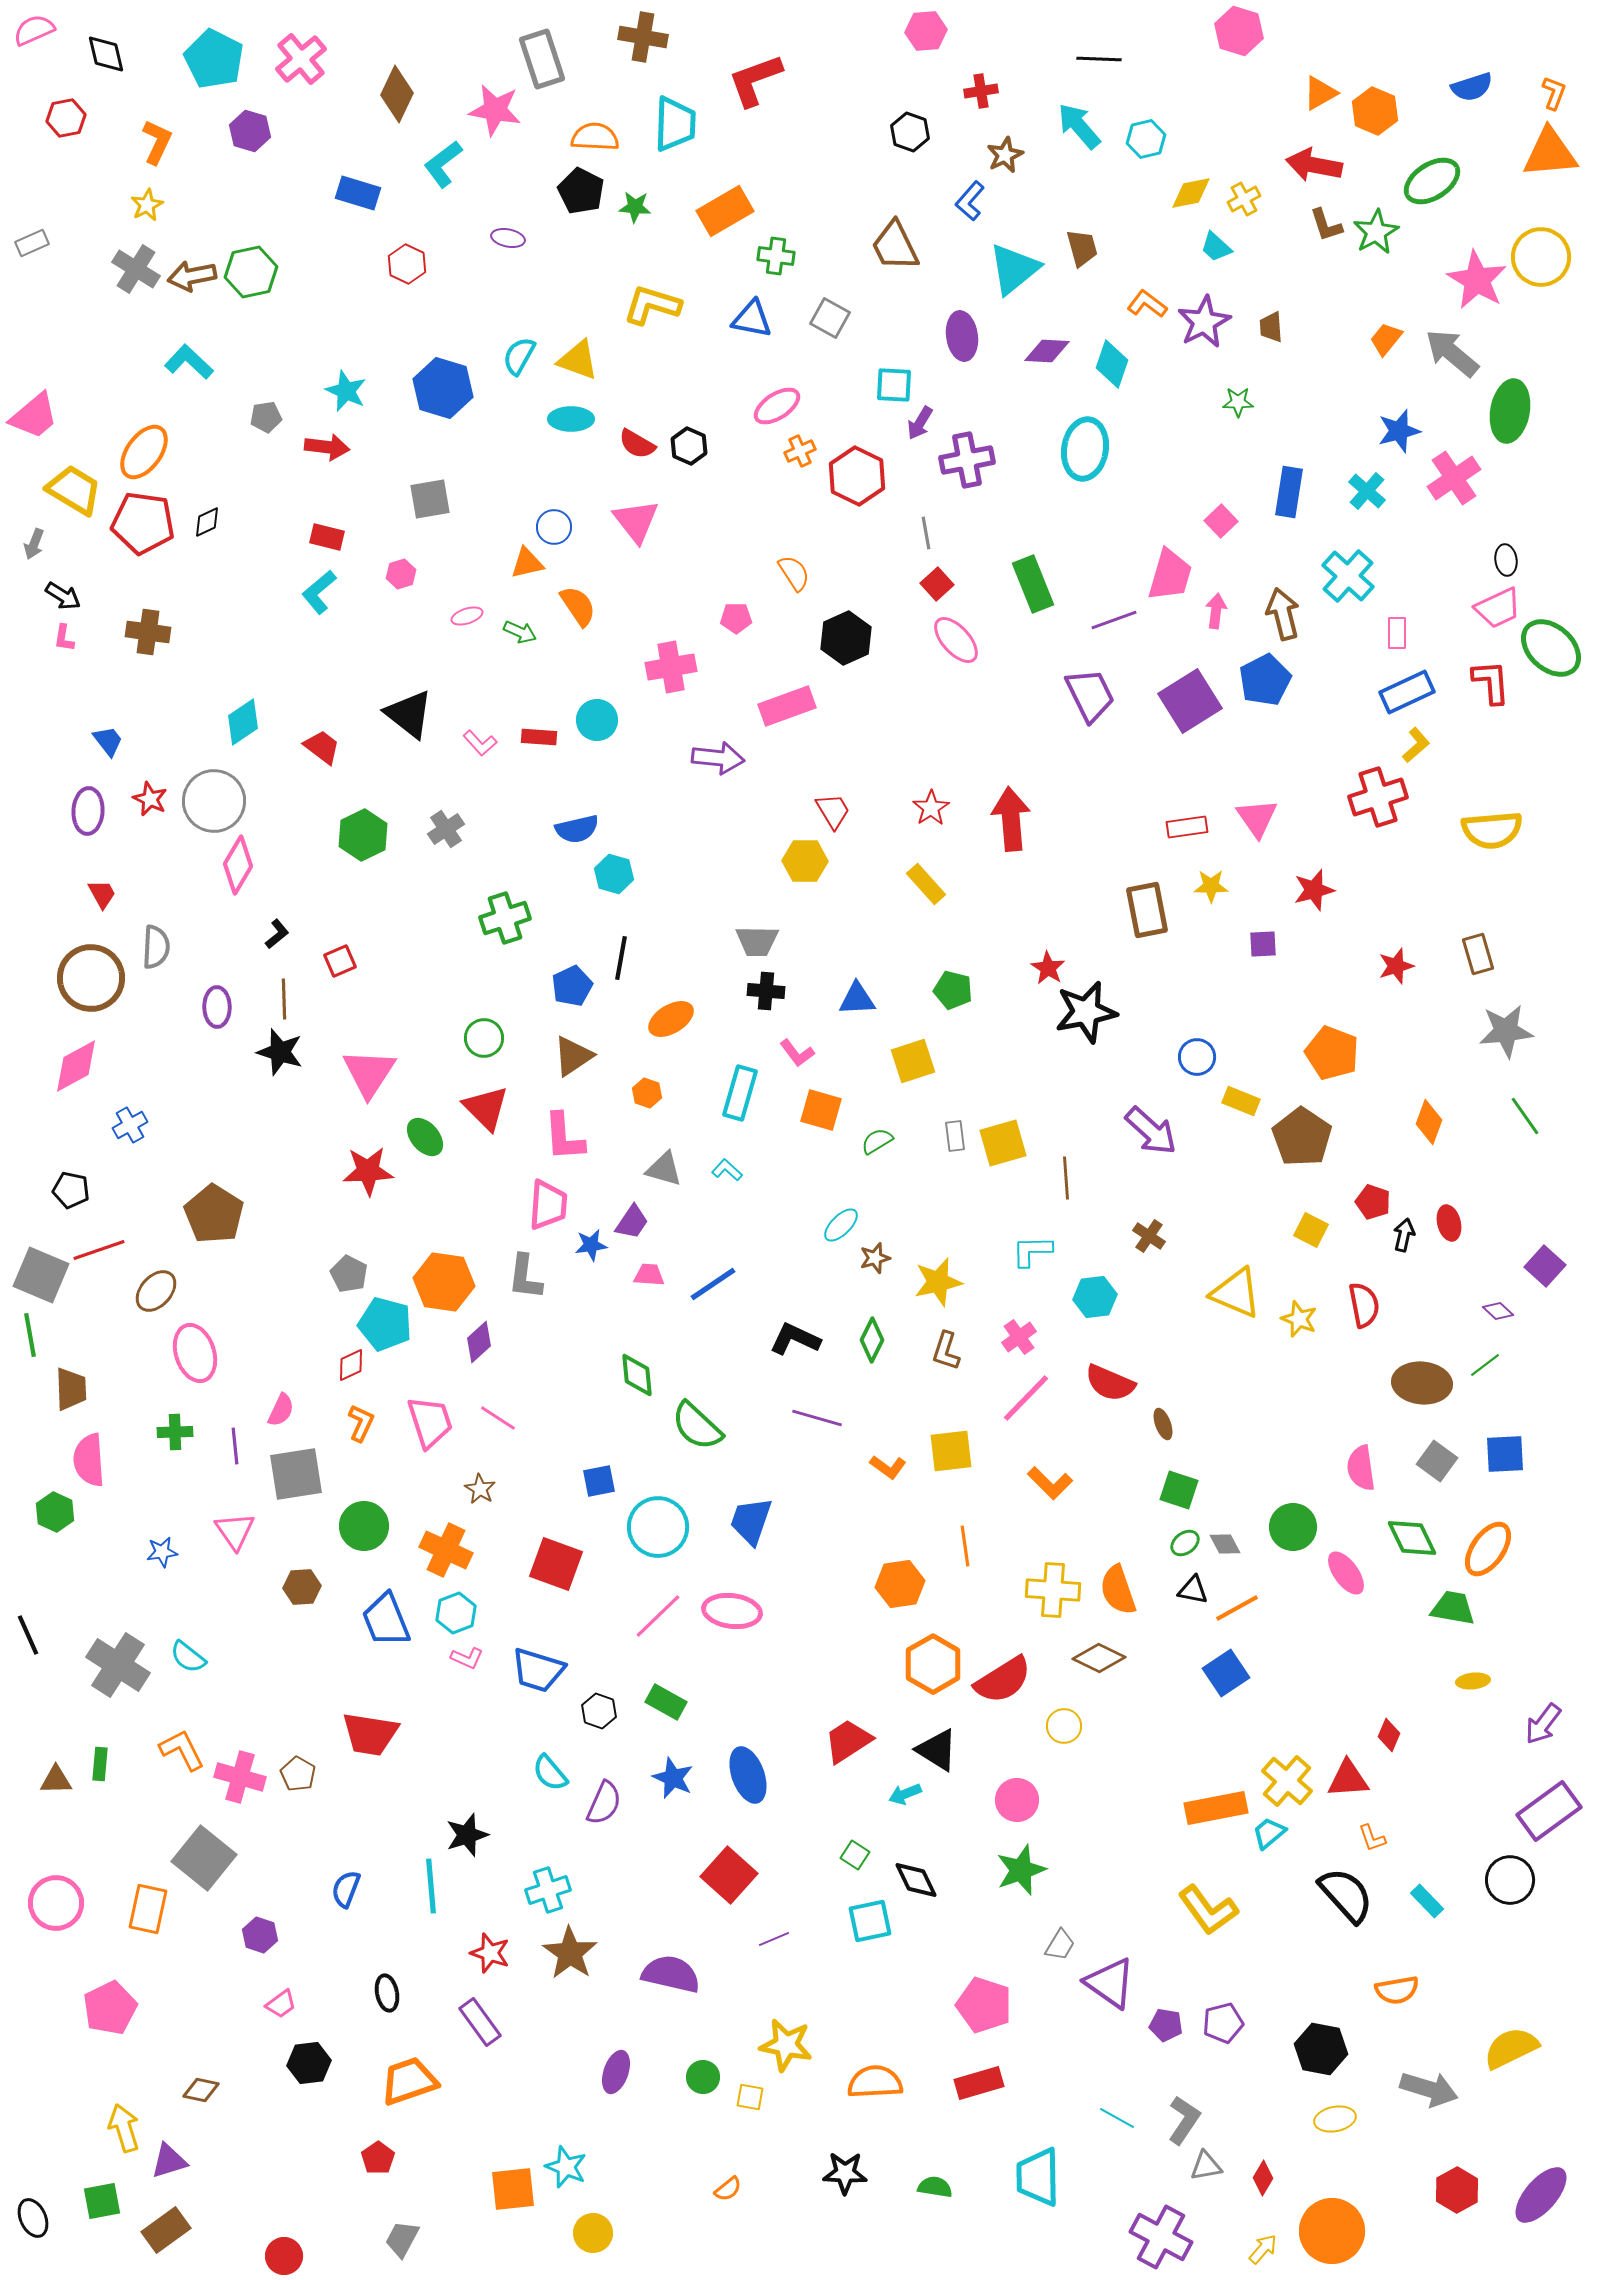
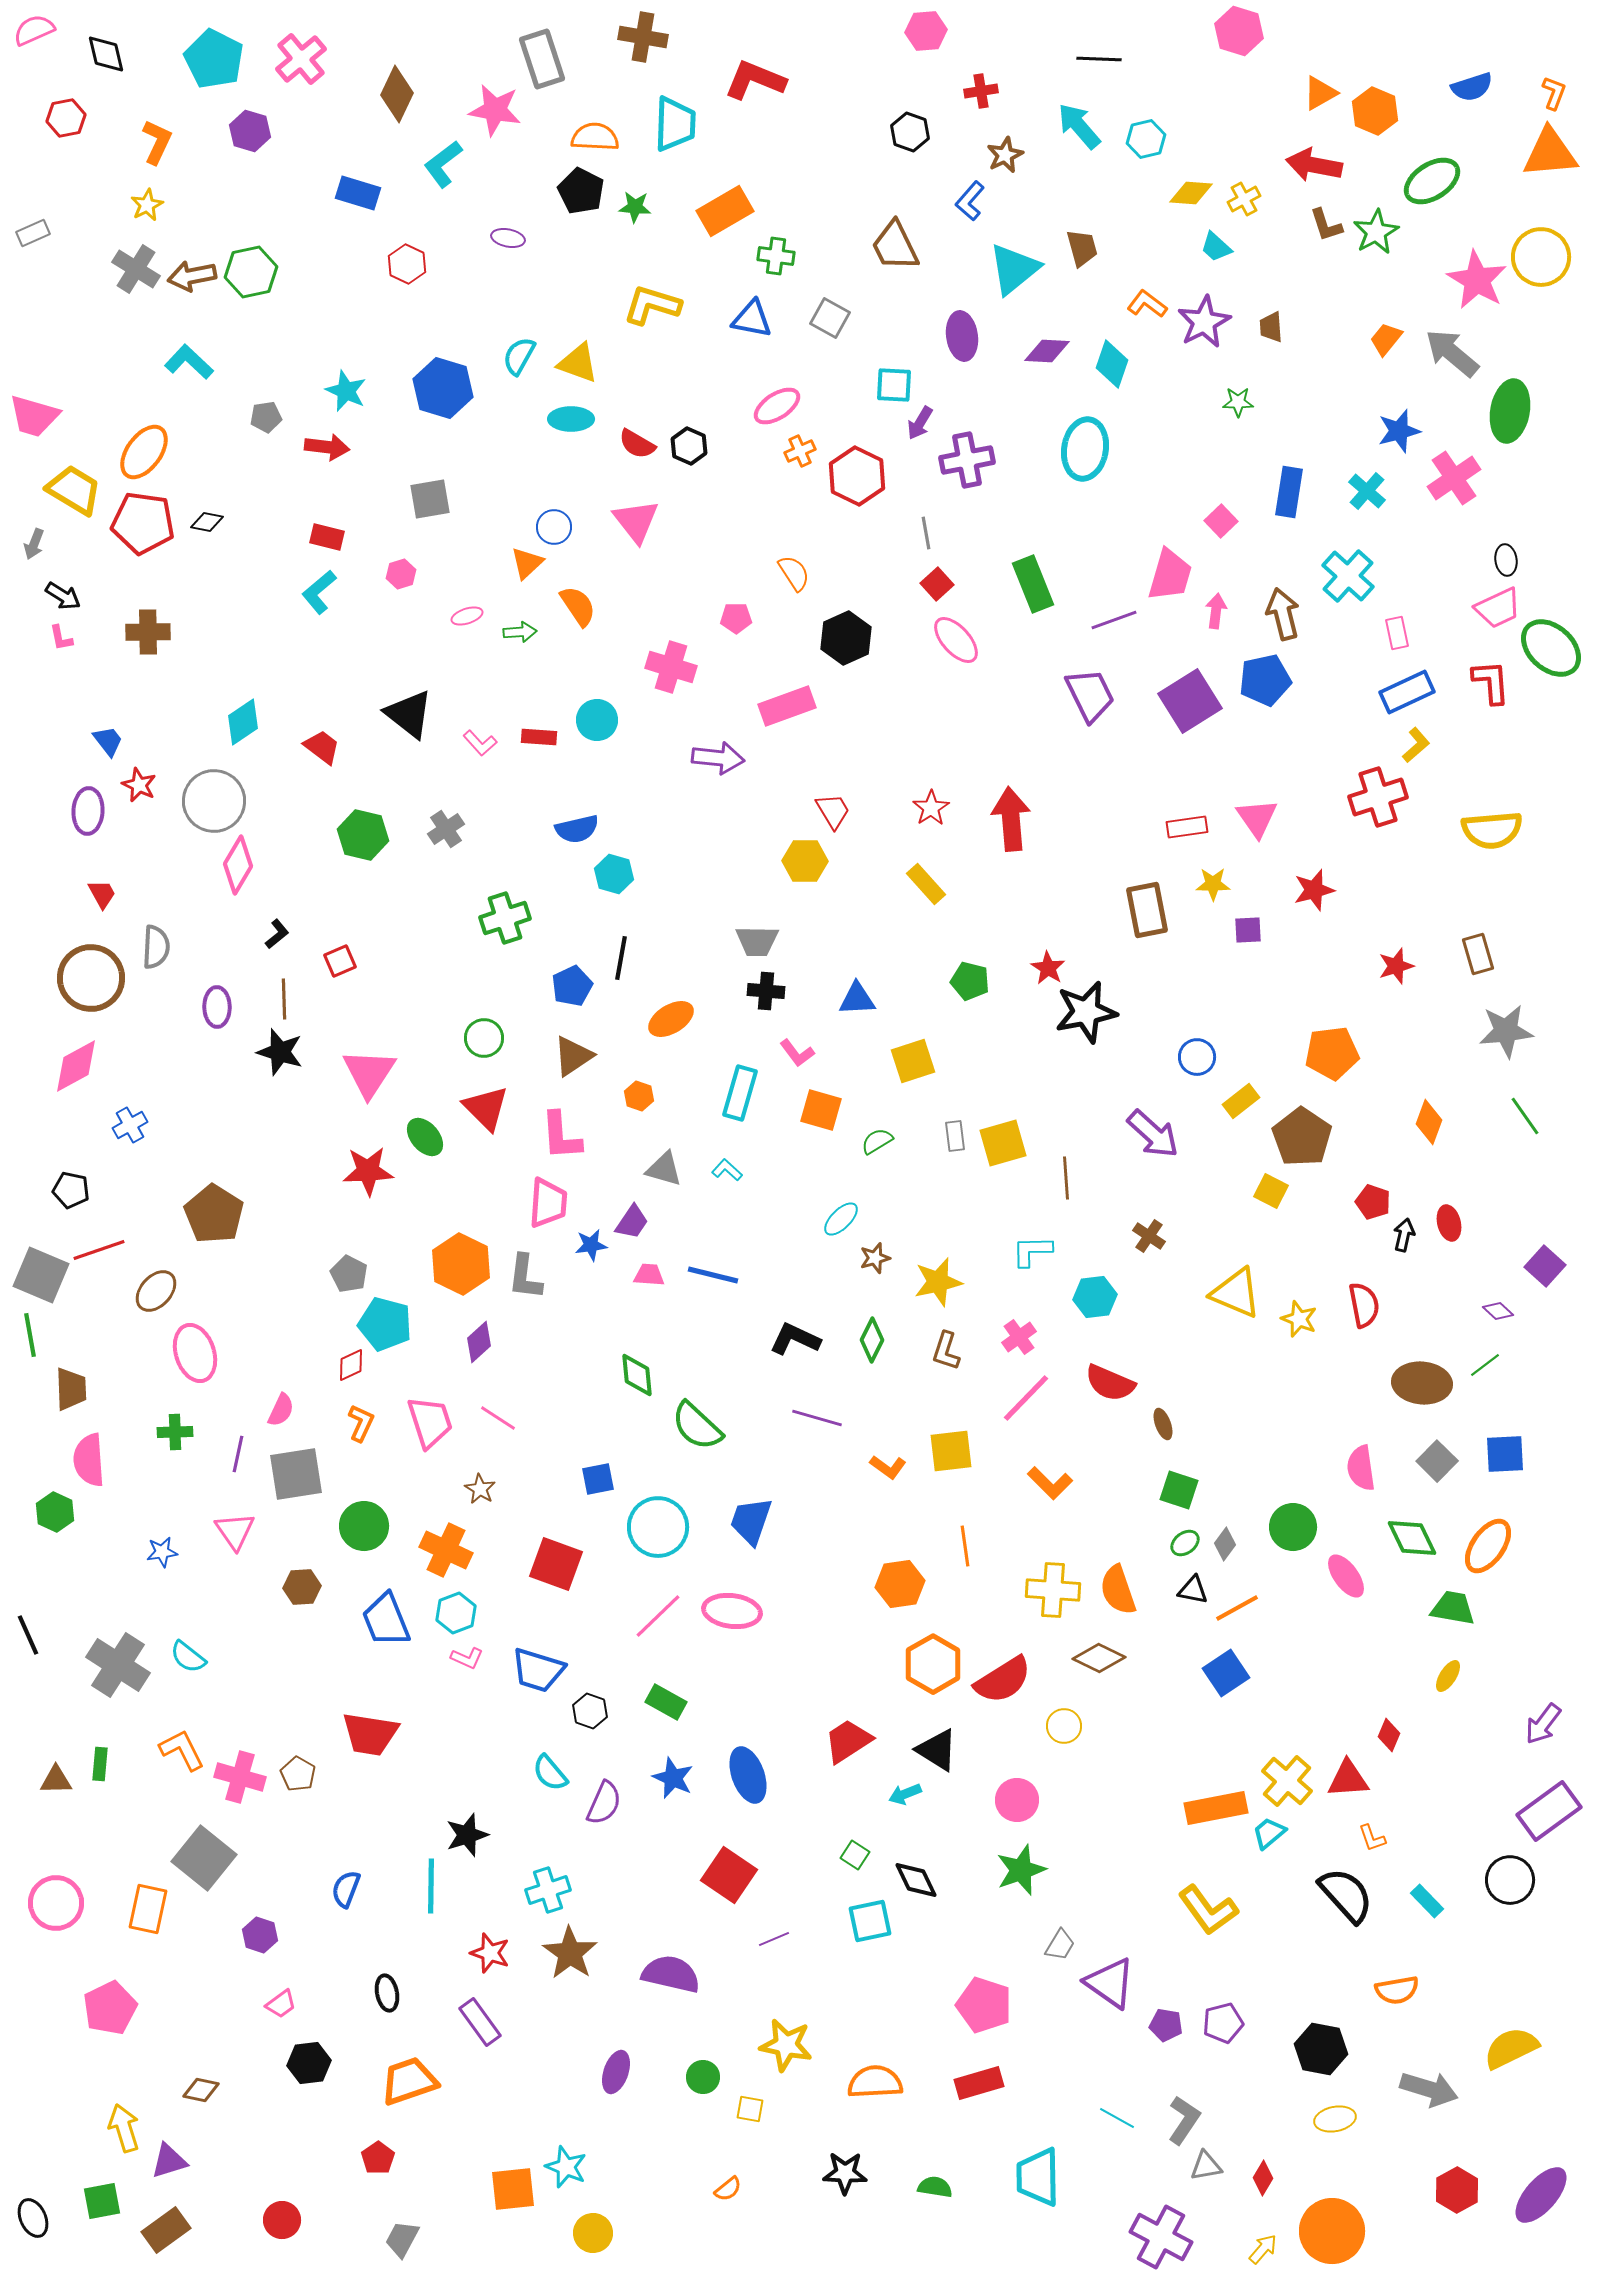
red L-shape at (755, 80): rotated 42 degrees clockwise
yellow diamond at (1191, 193): rotated 15 degrees clockwise
gray rectangle at (32, 243): moved 1 px right, 10 px up
yellow triangle at (578, 360): moved 3 px down
pink trapezoid at (34, 416): rotated 56 degrees clockwise
black diamond at (207, 522): rotated 36 degrees clockwise
orange triangle at (527, 563): rotated 30 degrees counterclockwise
brown cross at (148, 632): rotated 9 degrees counterclockwise
green arrow at (520, 632): rotated 28 degrees counterclockwise
pink rectangle at (1397, 633): rotated 12 degrees counterclockwise
pink L-shape at (64, 638): moved 3 px left; rotated 20 degrees counterclockwise
pink cross at (671, 667): rotated 27 degrees clockwise
blue pentagon at (1265, 680): rotated 15 degrees clockwise
red star at (150, 799): moved 11 px left, 14 px up
green hexagon at (363, 835): rotated 21 degrees counterclockwise
yellow star at (1211, 886): moved 2 px right, 2 px up
purple square at (1263, 944): moved 15 px left, 14 px up
green pentagon at (953, 990): moved 17 px right, 9 px up
orange pentagon at (1332, 1053): rotated 28 degrees counterclockwise
orange hexagon at (647, 1093): moved 8 px left, 3 px down
yellow rectangle at (1241, 1101): rotated 60 degrees counterclockwise
purple arrow at (1151, 1131): moved 2 px right, 3 px down
pink L-shape at (564, 1137): moved 3 px left, 1 px up
pink trapezoid at (548, 1205): moved 2 px up
cyan ellipse at (841, 1225): moved 6 px up
yellow square at (1311, 1230): moved 40 px left, 39 px up
orange hexagon at (444, 1282): moved 17 px right, 18 px up; rotated 18 degrees clockwise
blue line at (713, 1284): moved 9 px up; rotated 48 degrees clockwise
purple line at (235, 1446): moved 3 px right, 8 px down; rotated 18 degrees clockwise
gray square at (1437, 1461): rotated 9 degrees clockwise
blue square at (599, 1481): moved 1 px left, 2 px up
gray diamond at (1225, 1544): rotated 64 degrees clockwise
orange ellipse at (1488, 1549): moved 3 px up
pink ellipse at (1346, 1573): moved 3 px down
yellow ellipse at (1473, 1681): moved 25 px left, 5 px up; rotated 52 degrees counterclockwise
black hexagon at (599, 1711): moved 9 px left
red square at (729, 1875): rotated 8 degrees counterclockwise
cyan line at (431, 1886): rotated 6 degrees clockwise
yellow square at (750, 2097): moved 12 px down
red circle at (284, 2256): moved 2 px left, 36 px up
